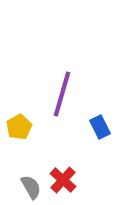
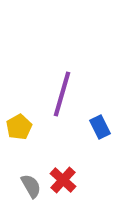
gray semicircle: moved 1 px up
